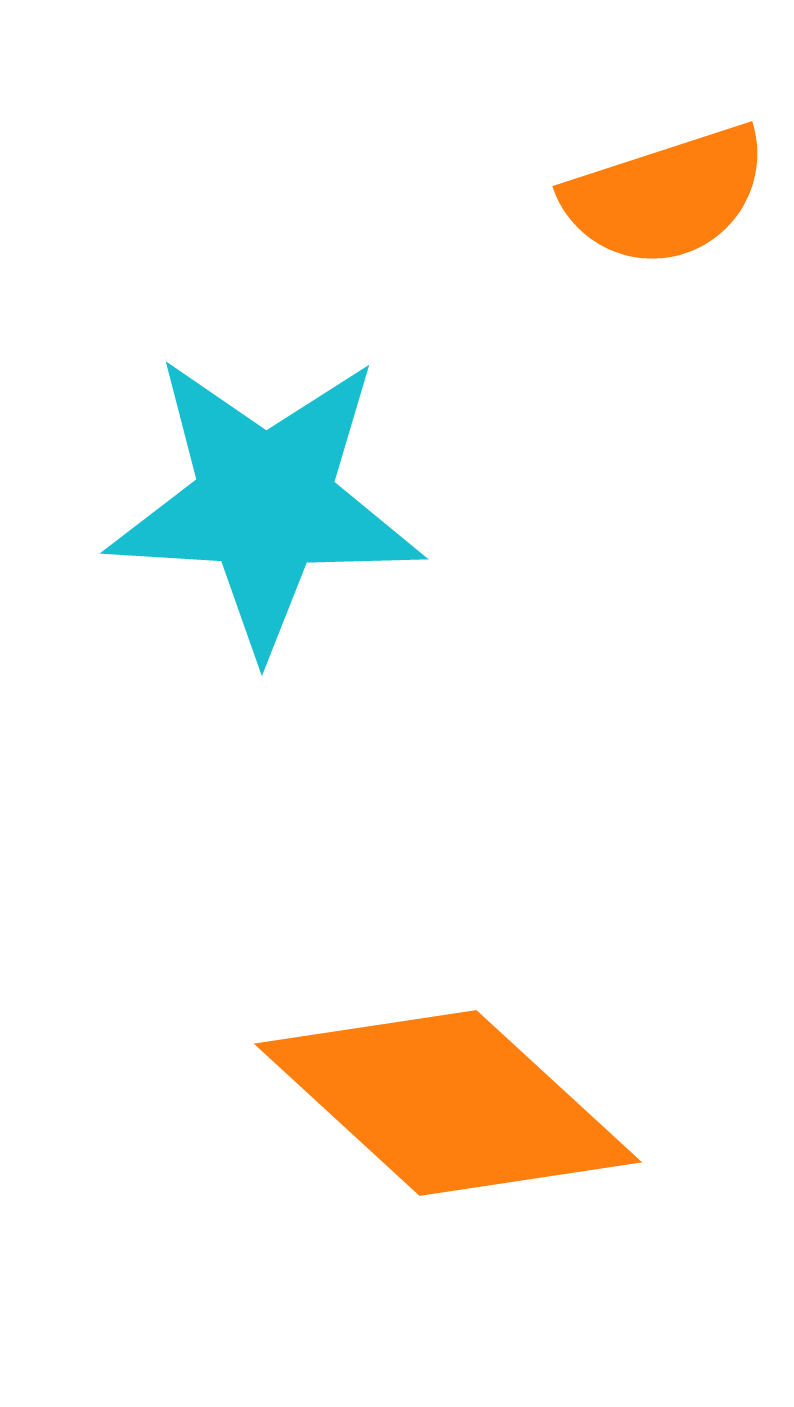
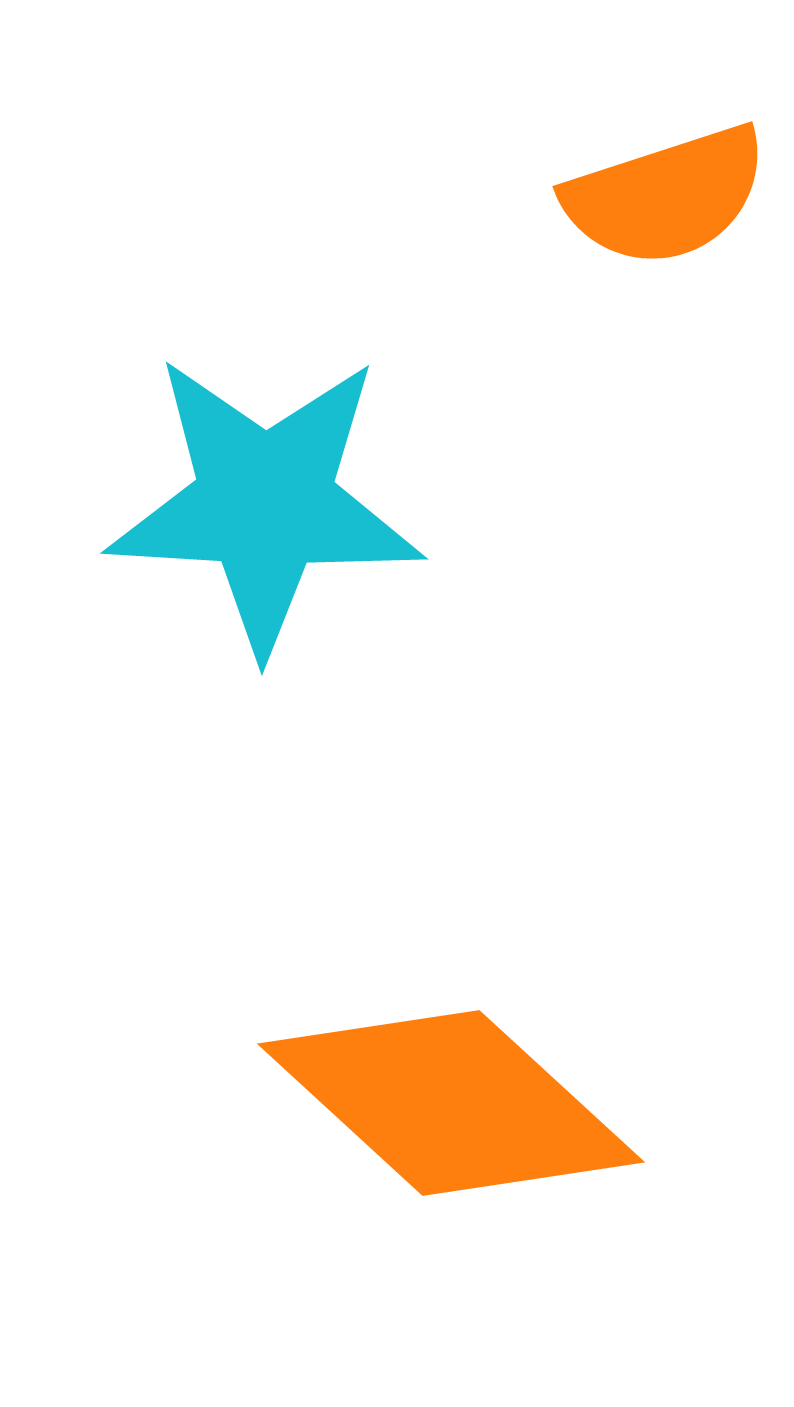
orange diamond: moved 3 px right
